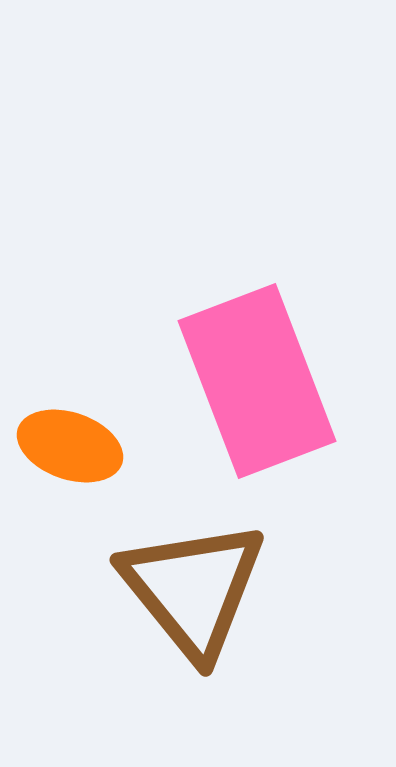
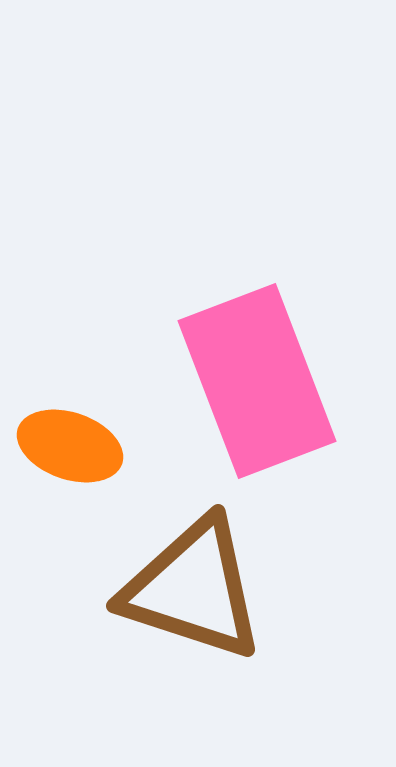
brown triangle: rotated 33 degrees counterclockwise
